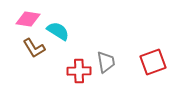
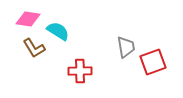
gray trapezoid: moved 20 px right, 15 px up
red cross: moved 1 px right
